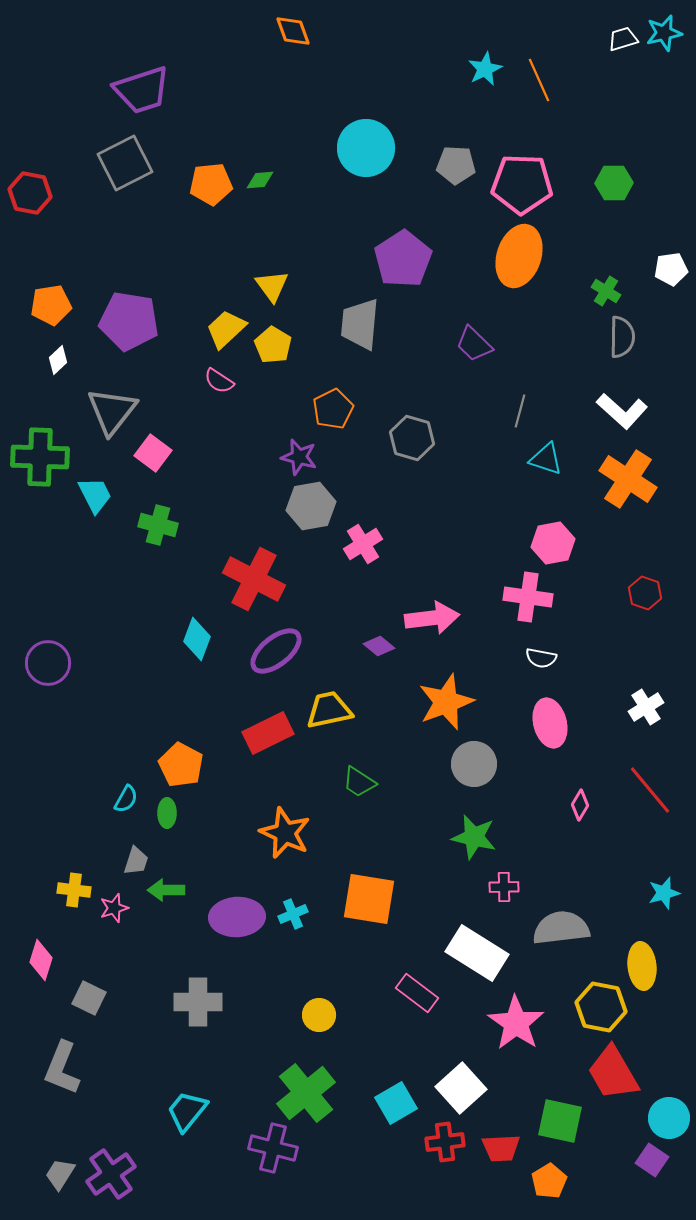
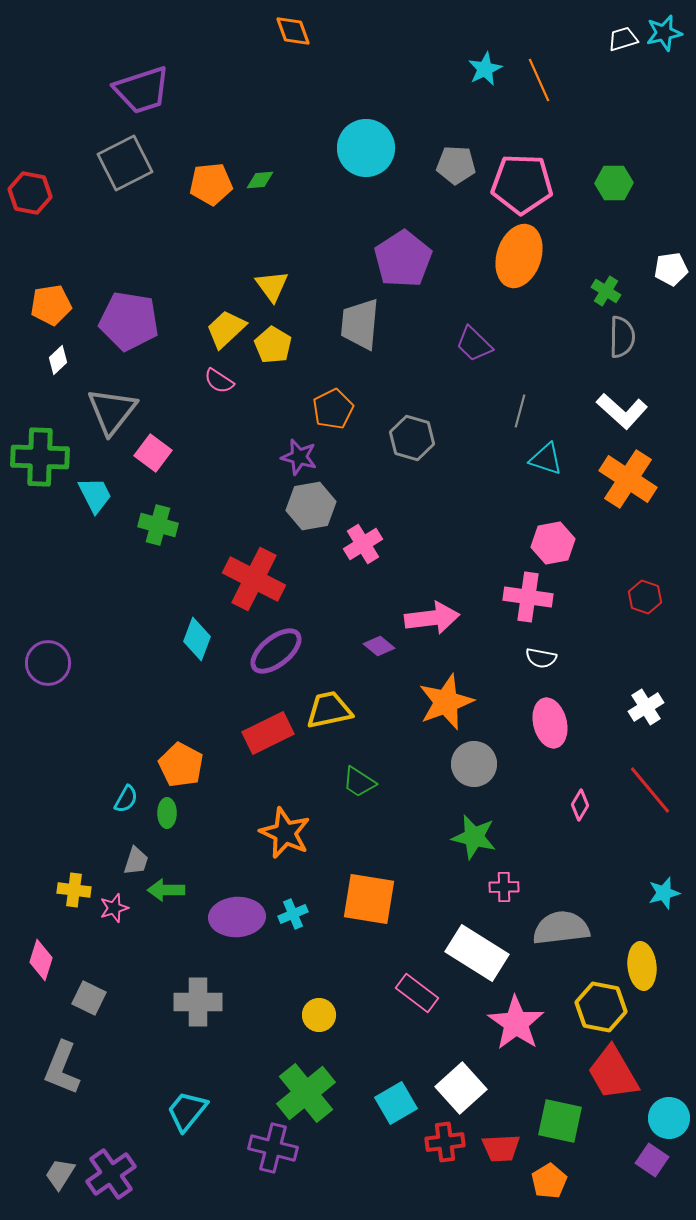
red hexagon at (645, 593): moved 4 px down
